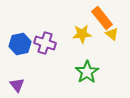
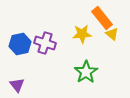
green star: moved 1 px left
